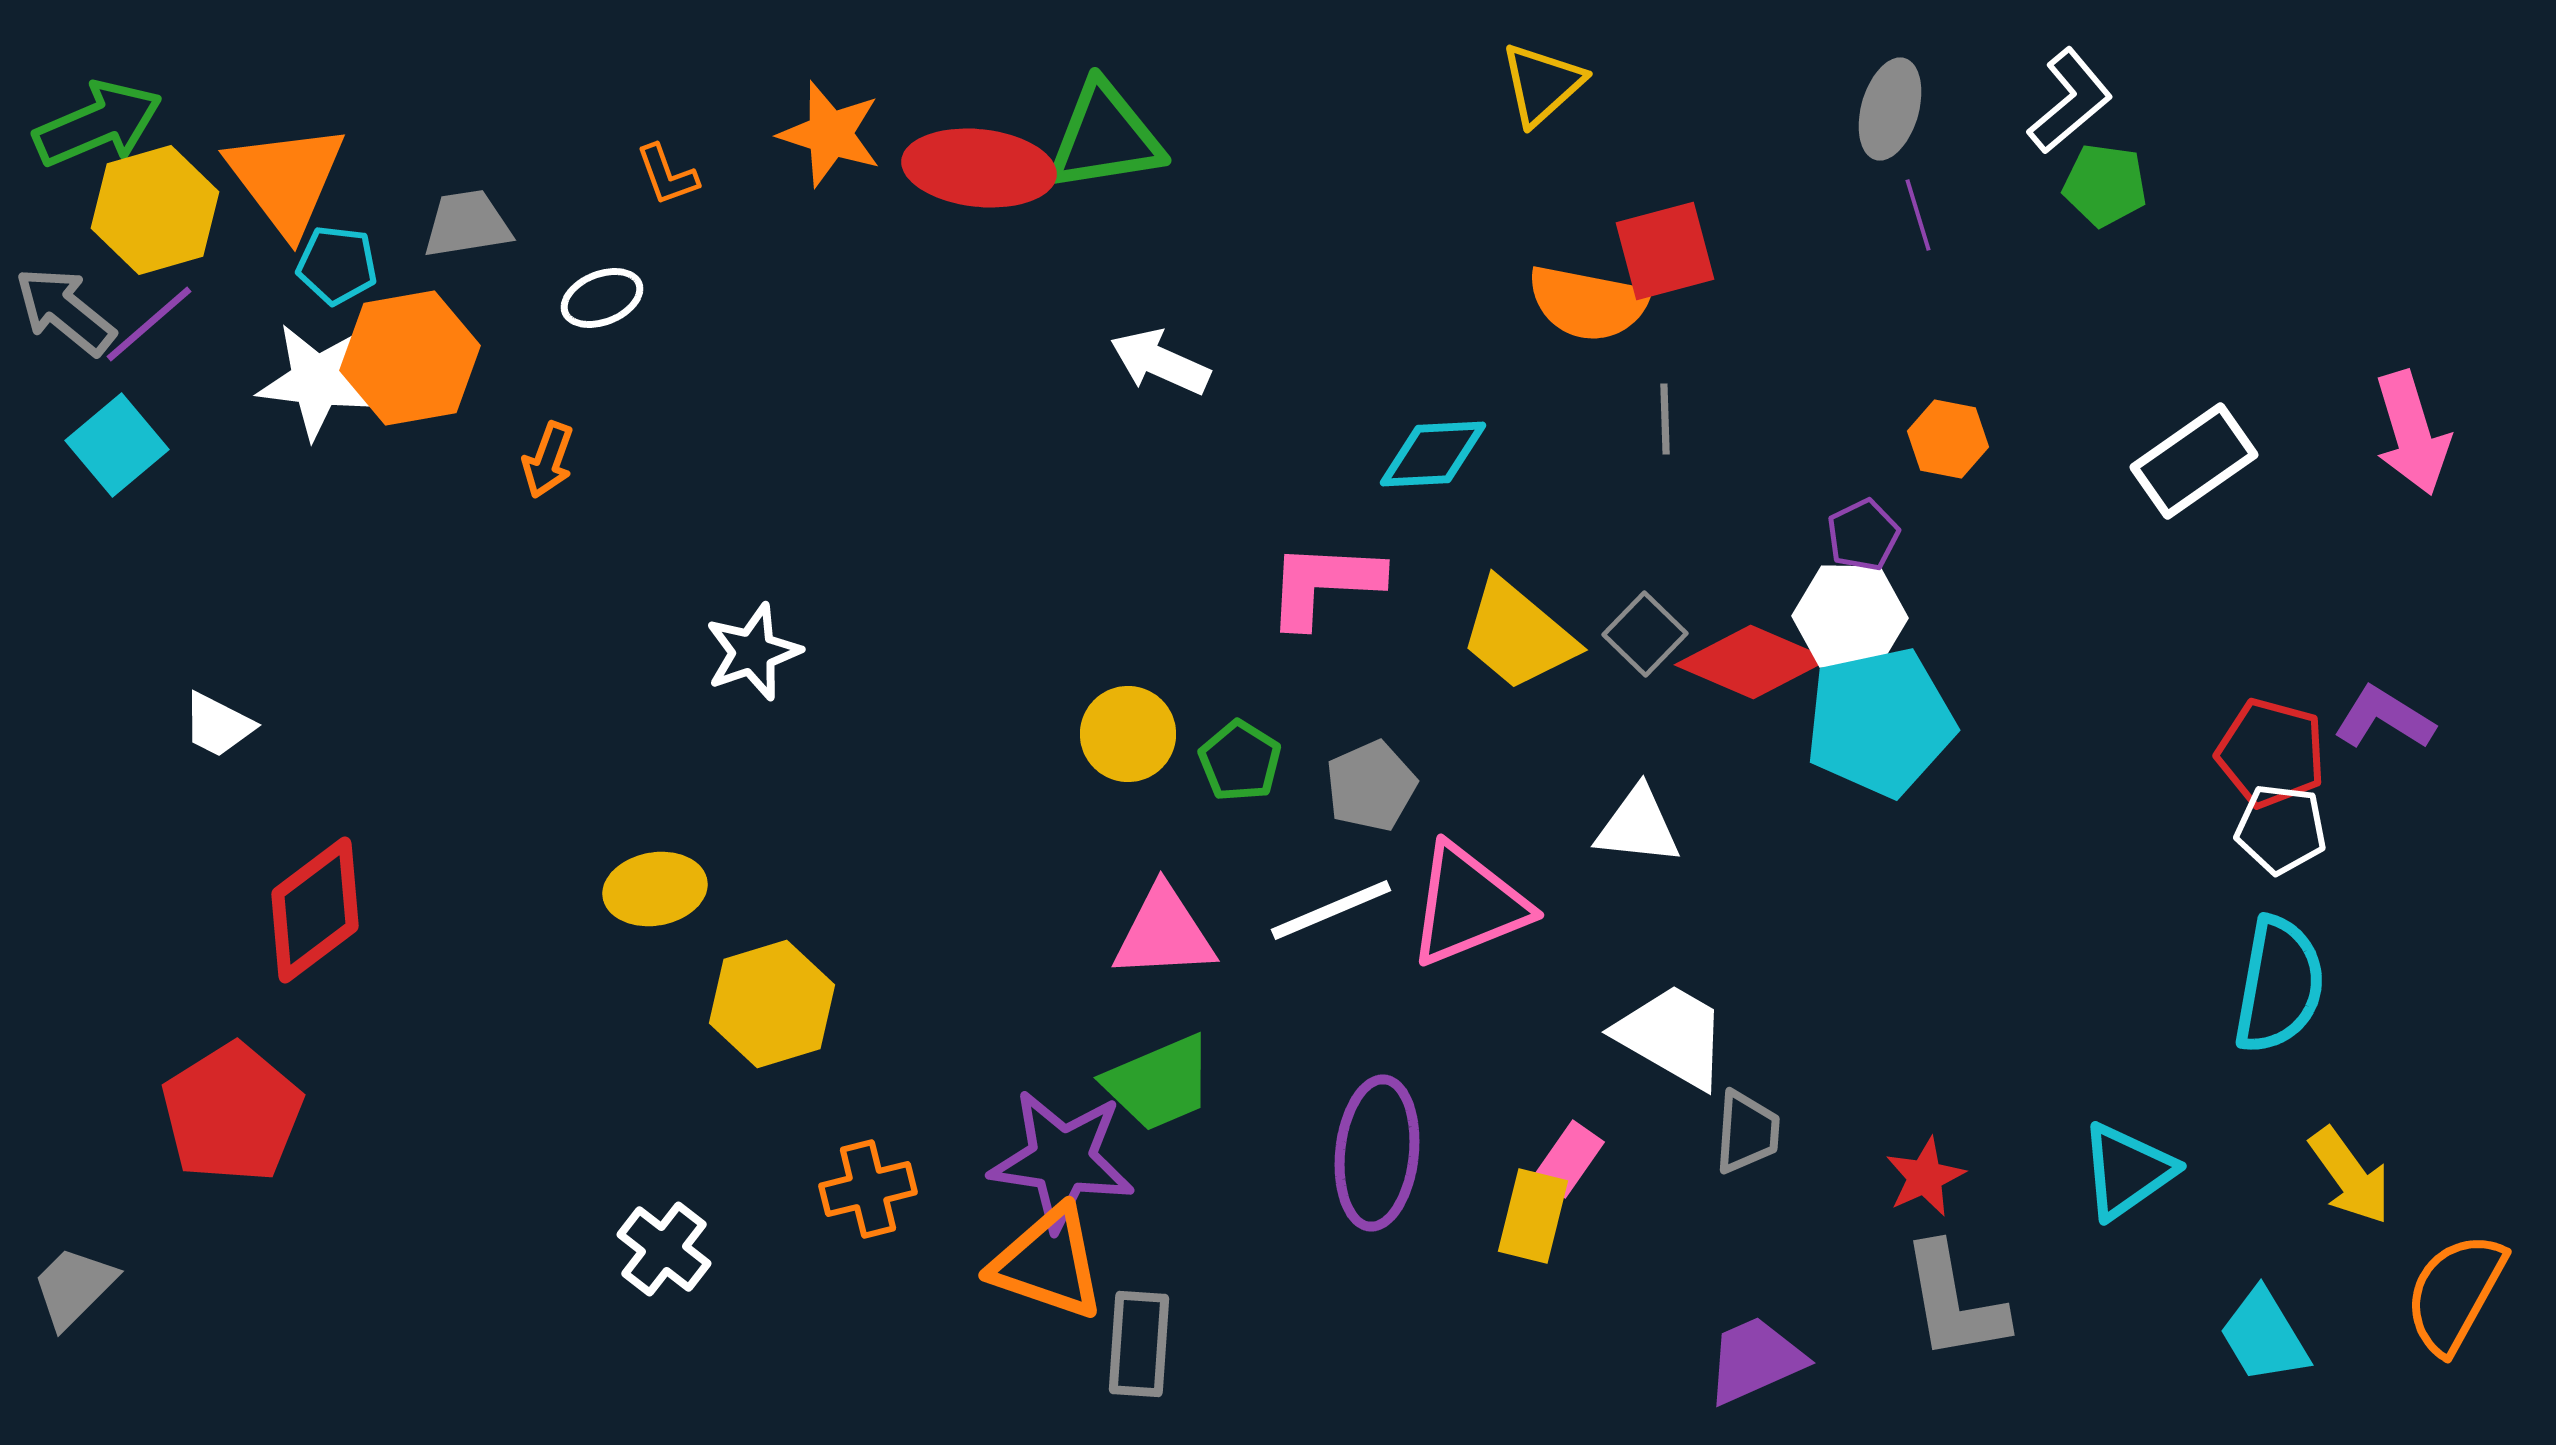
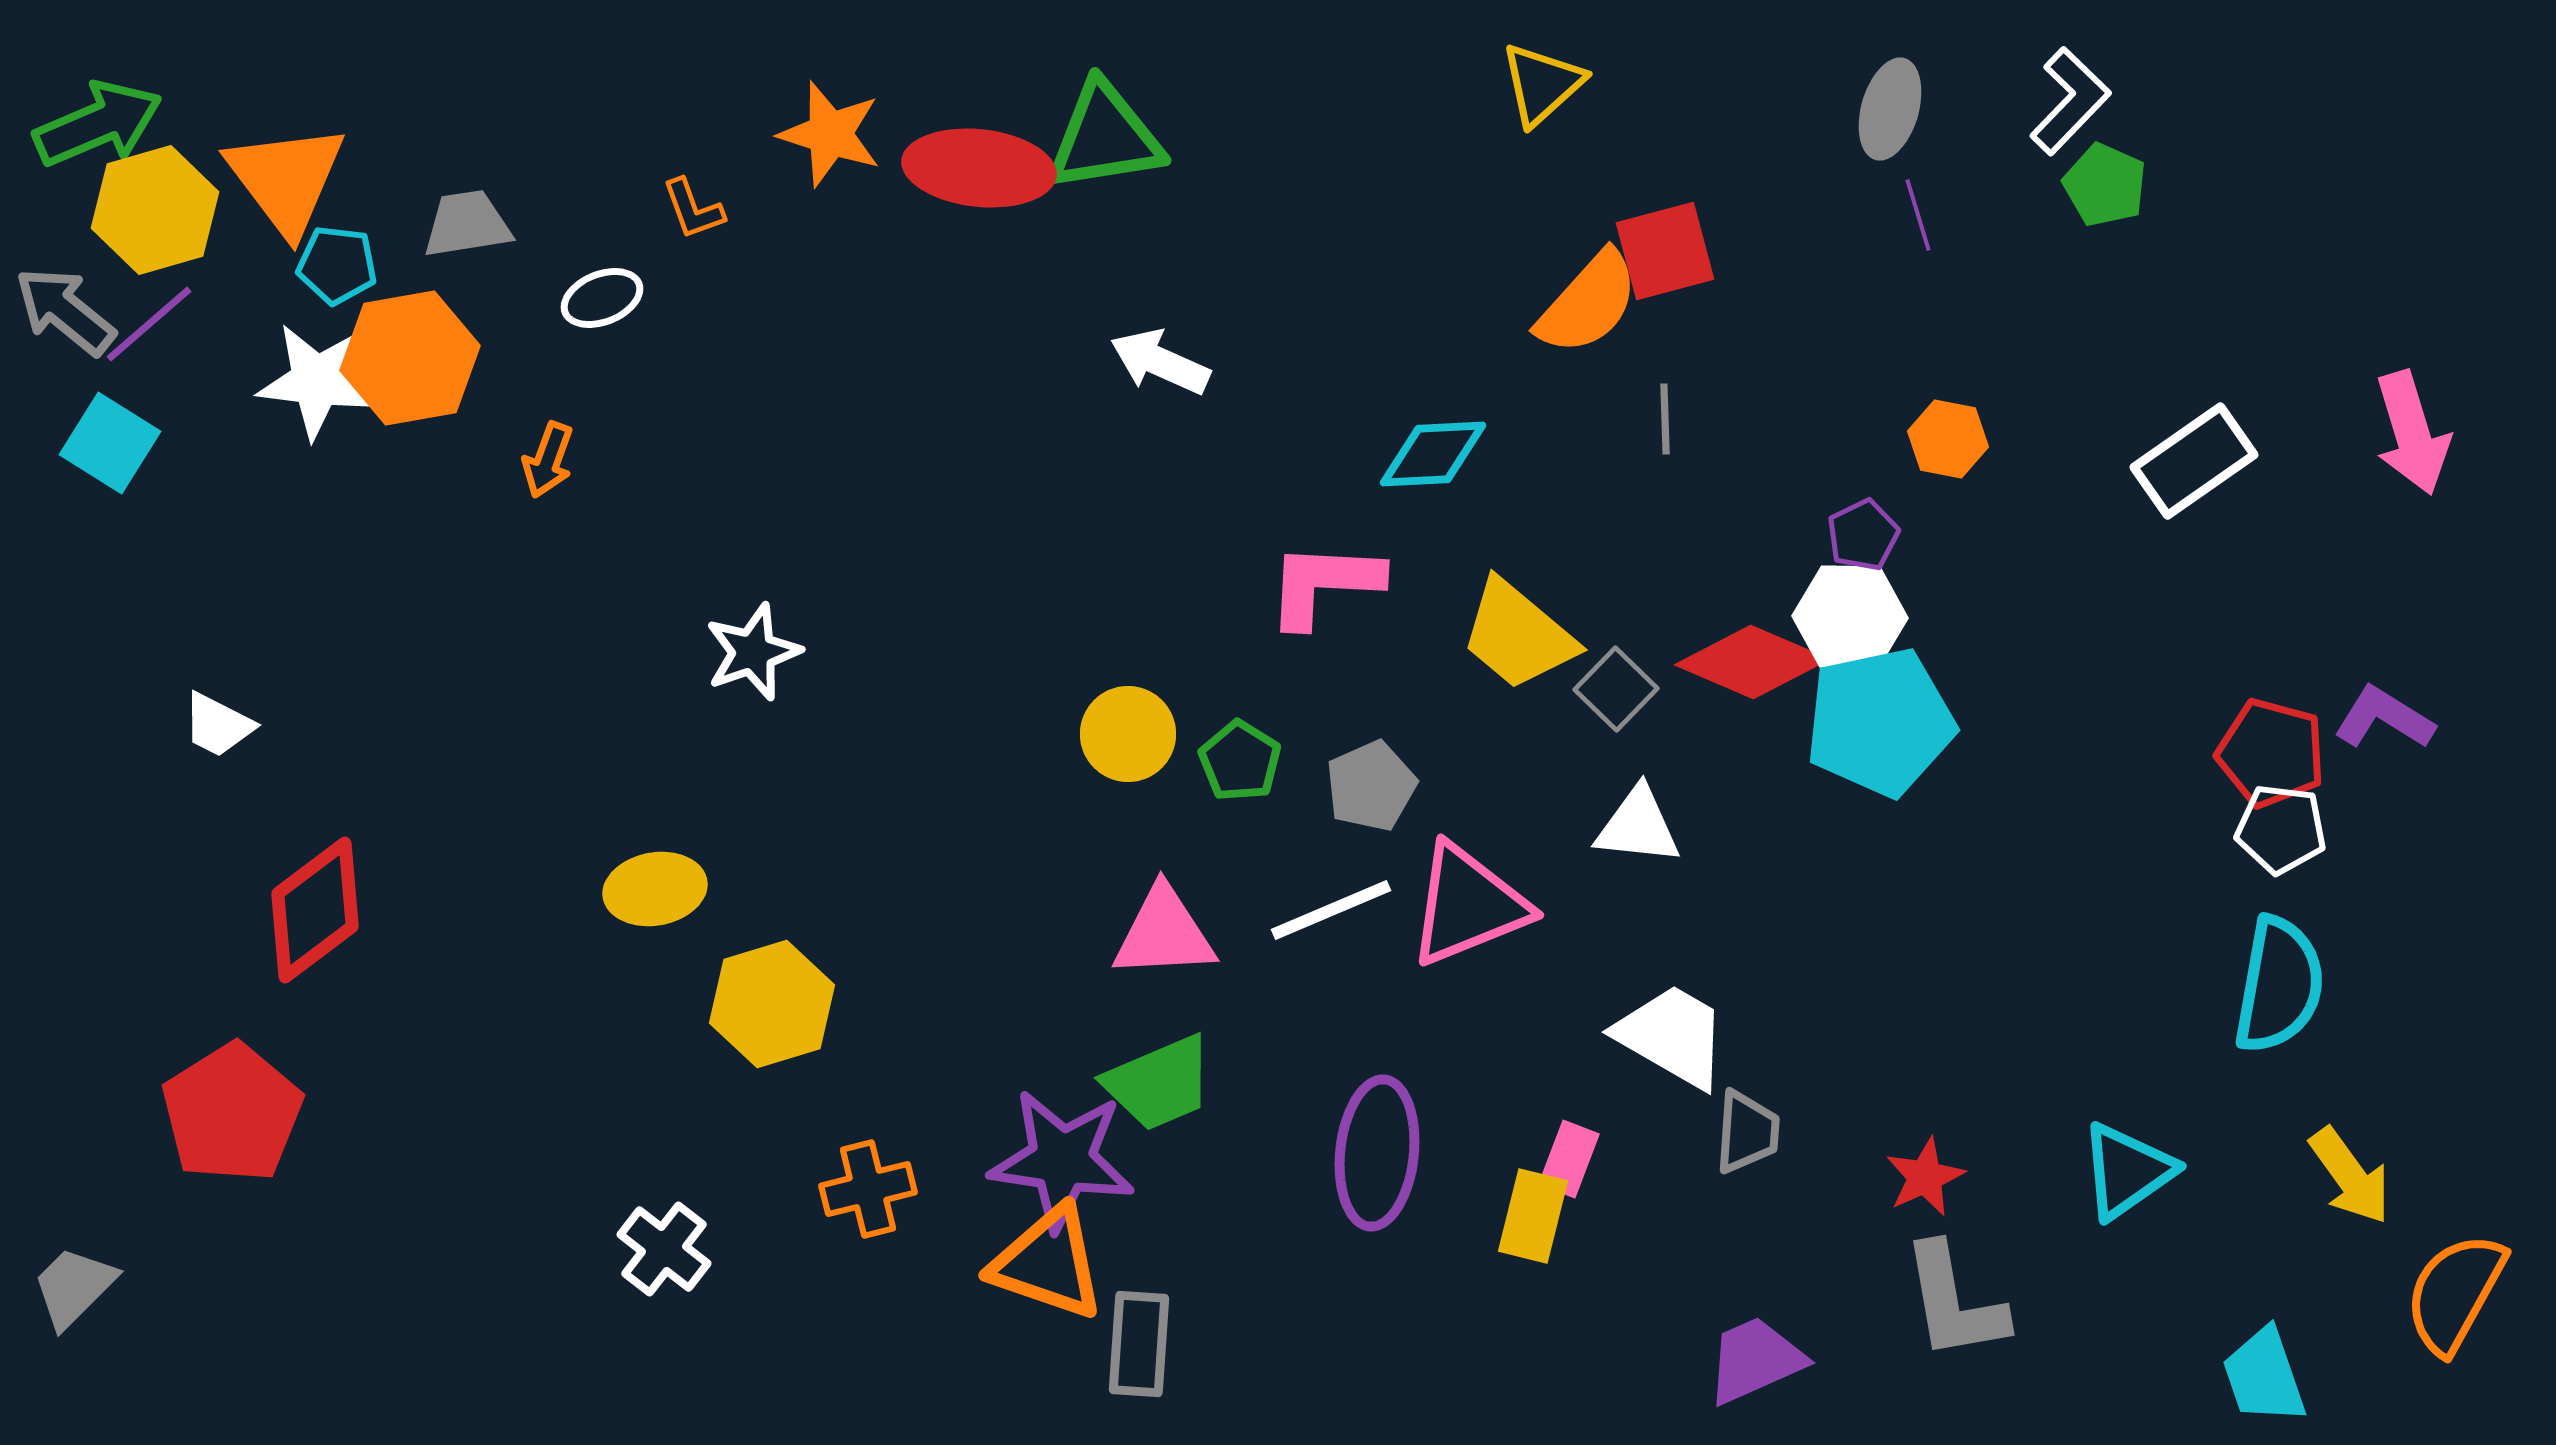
white L-shape at (2070, 101): rotated 6 degrees counterclockwise
orange L-shape at (667, 175): moved 26 px right, 34 px down
green pentagon at (2105, 185): rotated 16 degrees clockwise
orange semicircle at (1588, 303): rotated 59 degrees counterclockwise
cyan square at (117, 445): moved 7 px left, 2 px up; rotated 18 degrees counterclockwise
gray square at (1645, 634): moved 29 px left, 55 px down
pink rectangle at (1569, 1159): rotated 14 degrees counterclockwise
cyan trapezoid at (2264, 1336): moved 40 px down; rotated 12 degrees clockwise
